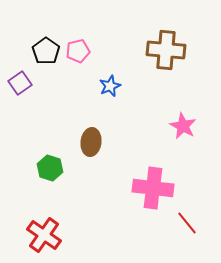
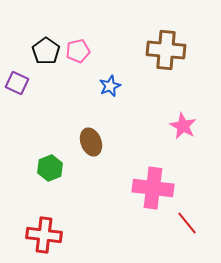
purple square: moved 3 px left; rotated 30 degrees counterclockwise
brown ellipse: rotated 28 degrees counterclockwise
green hexagon: rotated 20 degrees clockwise
red cross: rotated 28 degrees counterclockwise
